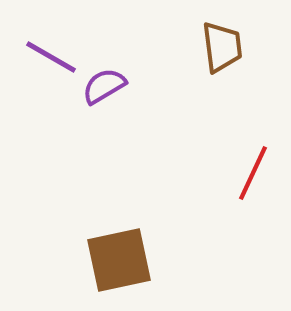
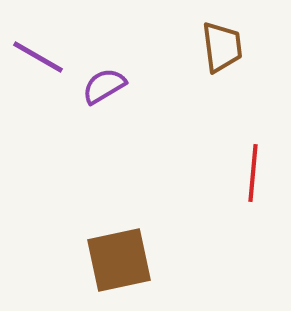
purple line: moved 13 px left
red line: rotated 20 degrees counterclockwise
